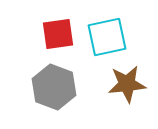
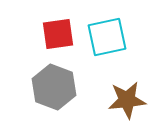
brown star: moved 16 px down
